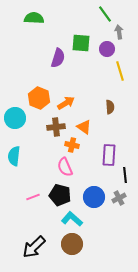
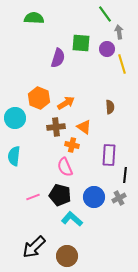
yellow line: moved 2 px right, 7 px up
black line: rotated 14 degrees clockwise
brown circle: moved 5 px left, 12 px down
